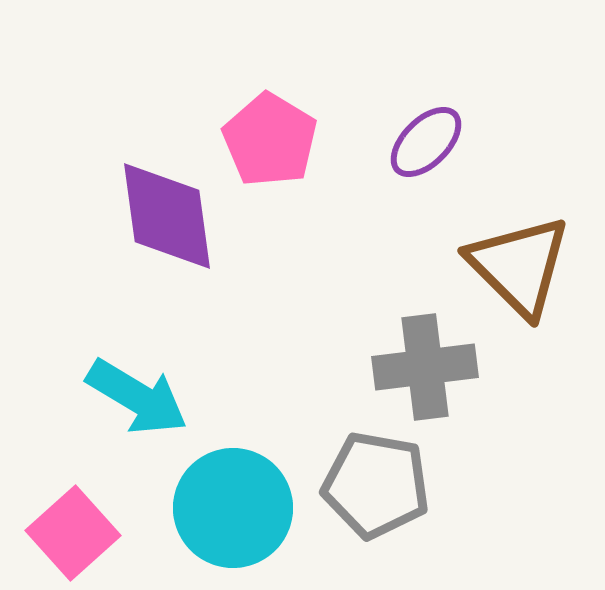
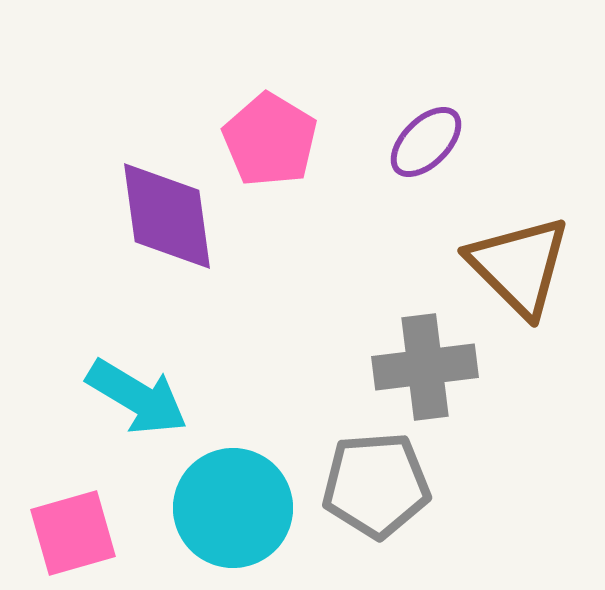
gray pentagon: rotated 14 degrees counterclockwise
pink square: rotated 26 degrees clockwise
